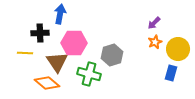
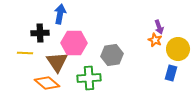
purple arrow: moved 5 px right, 4 px down; rotated 64 degrees counterclockwise
orange star: moved 2 px up; rotated 24 degrees counterclockwise
gray hexagon: rotated 10 degrees clockwise
green cross: moved 4 px down; rotated 20 degrees counterclockwise
